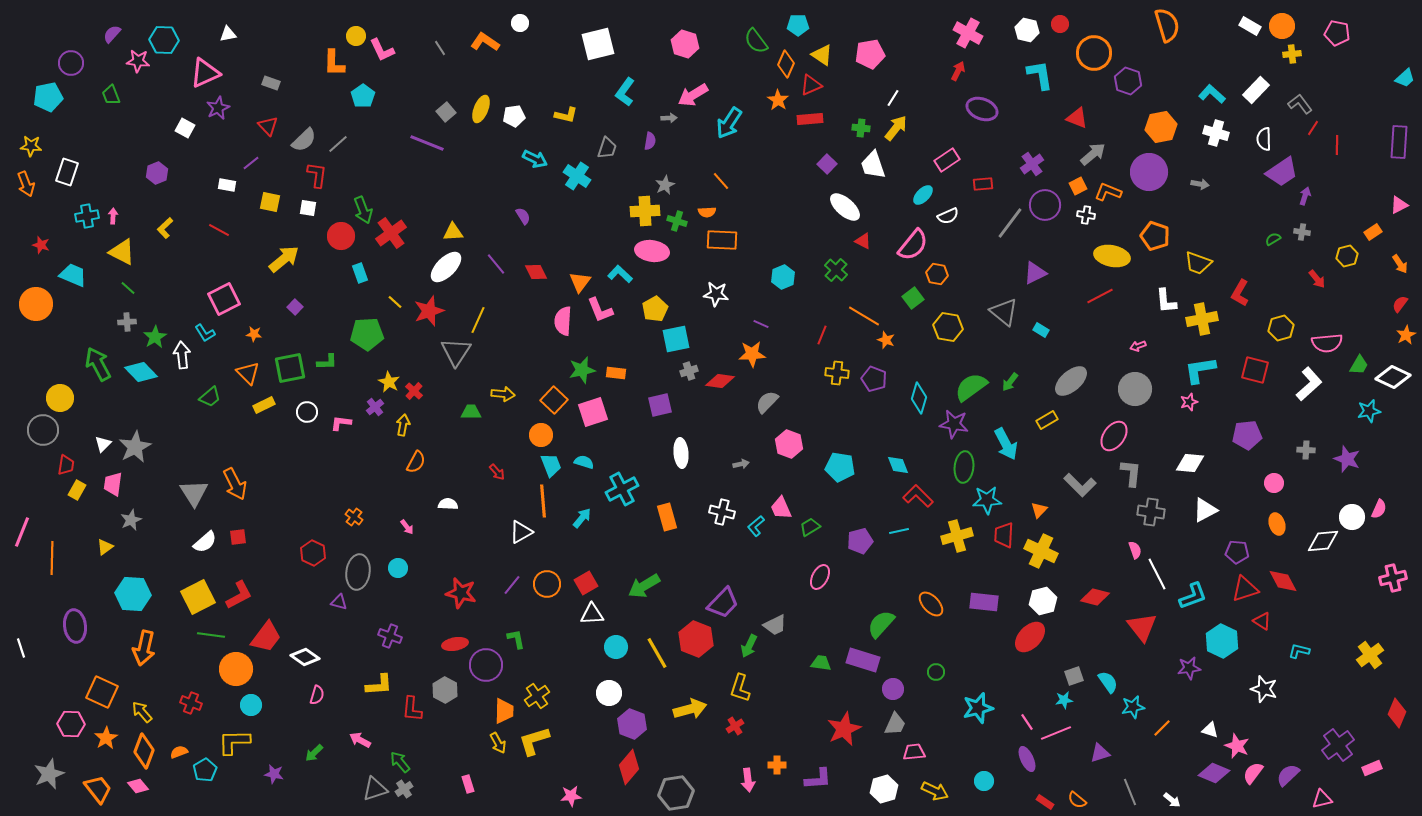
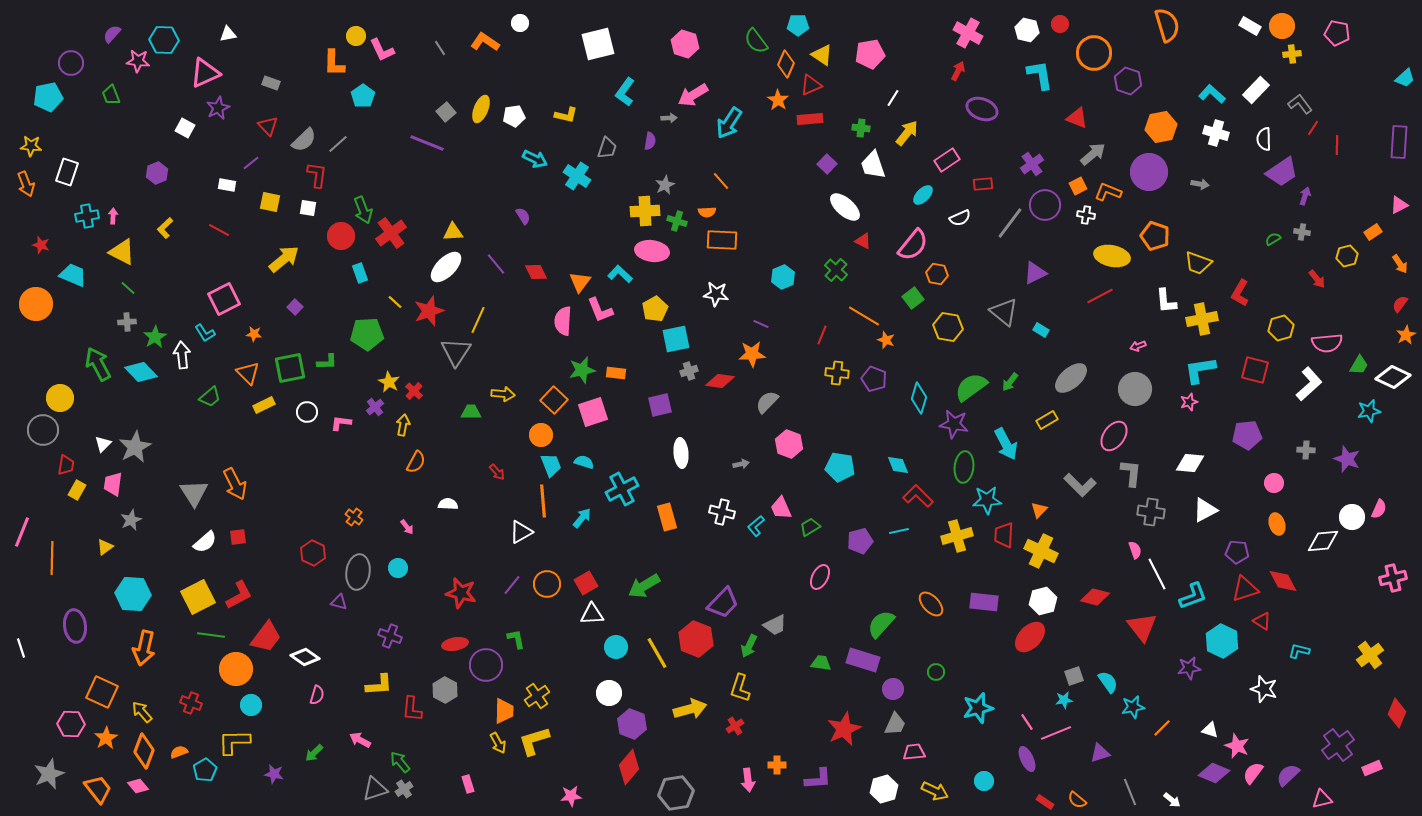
yellow arrow at (896, 128): moved 11 px right, 5 px down
white semicircle at (948, 216): moved 12 px right, 2 px down
gray ellipse at (1071, 381): moved 3 px up
